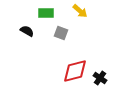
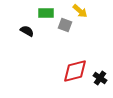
gray square: moved 4 px right, 8 px up
